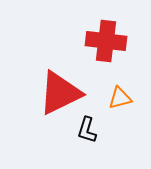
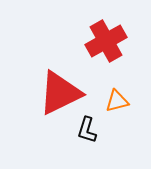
red cross: rotated 36 degrees counterclockwise
orange triangle: moved 3 px left, 3 px down
